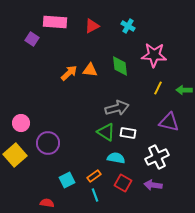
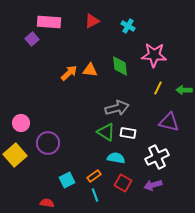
pink rectangle: moved 6 px left
red triangle: moved 5 px up
purple square: rotated 16 degrees clockwise
purple arrow: rotated 24 degrees counterclockwise
